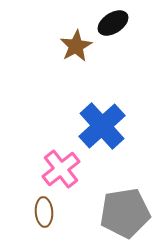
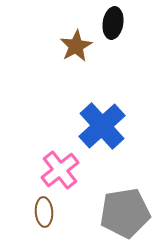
black ellipse: rotated 48 degrees counterclockwise
pink cross: moved 1 px left, 1 px down
